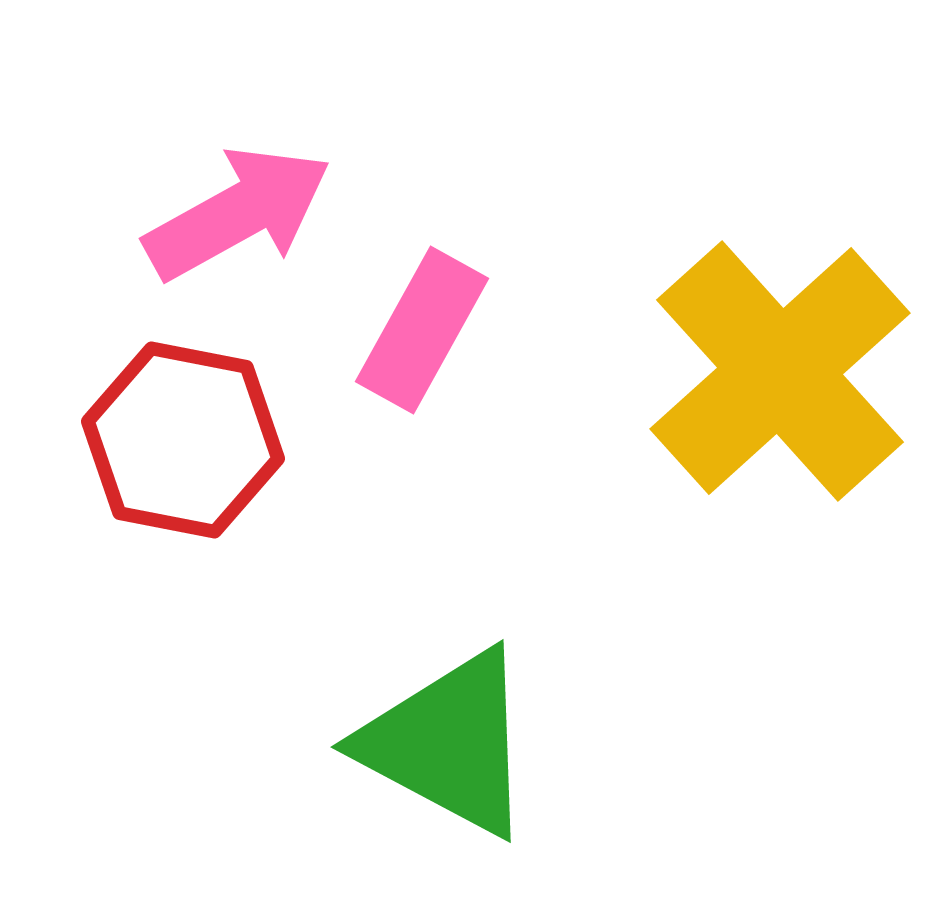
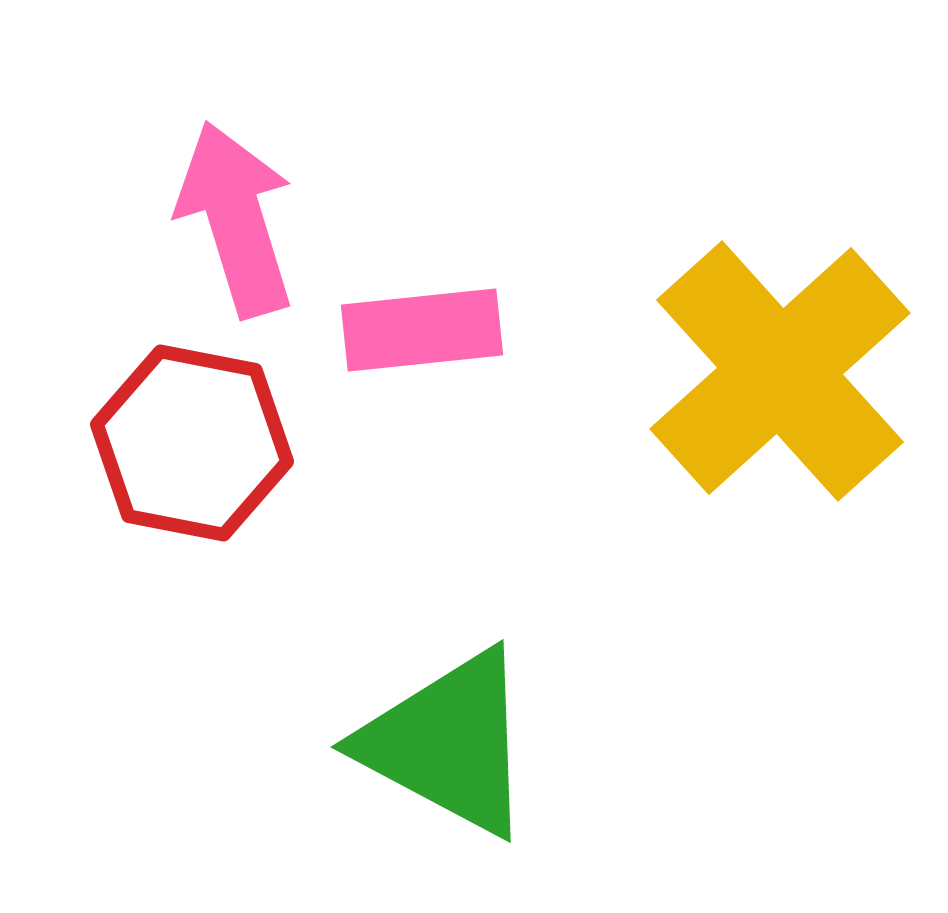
pink arrow: moved 2 px left, 6 px down; rotated 78 degrees counterclockwise
pink rectangle: rotated 55 degrees clockwise
red hexagon: moved 9 px right, 3 px down
